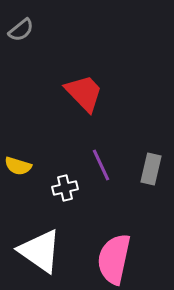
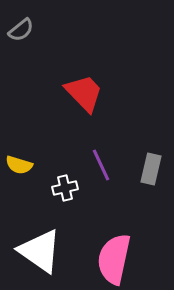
yellow semicircle: moved 1 px right, 1 px up
